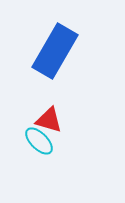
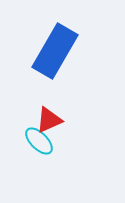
red triangle: rotated 40 degrees counterclockwise
